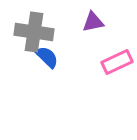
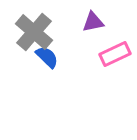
gray cross: rotated 33 degrees clockwise
pink rectangle: moved 2 px left, 8 px up
